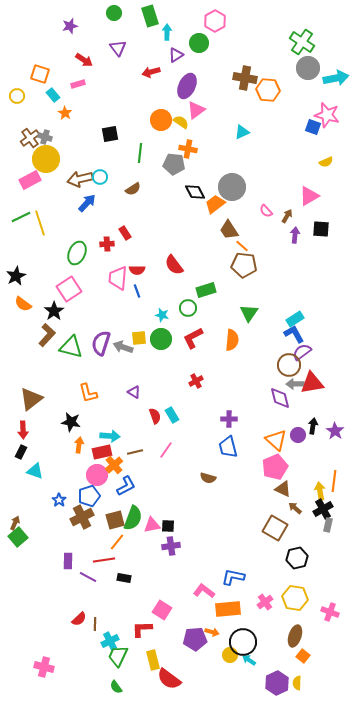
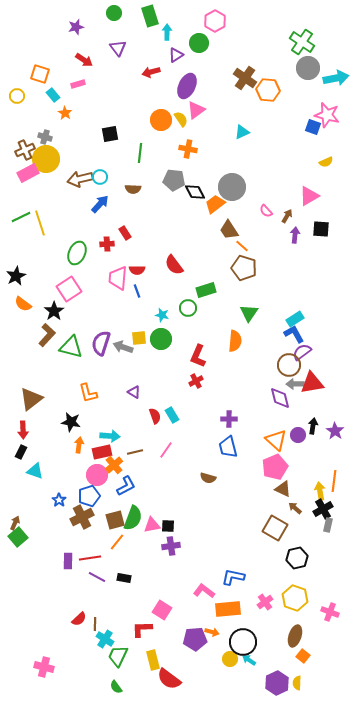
purple star at (70, 26): moved 6 px right, 1 px down
brown cross at (245, 78): rotated 25 degrees clockwise
yellow semicircle at (181, 122): moved 3 px up; rotated 21 degrees clockwise
brown cross at (30, 138): moved 5 px left, 12 px down; rotated 12 degrees clockwise
gray pentagon at (174, 164): moved 16 px down
pink rectangle at (30, 180): moved 2 px left, 7 px up
brown semicircle at (133, 189): rotated 35 degrees clockwise
blue arrow at (87, 203): moved 13 px right, 1 px down
brown pentagon at (244, 265): moved 3 px down; rotated 10 degrees clockwise
red L-shape at (193, 338): moved 5 px right, 18 px down; rotated 40 degrees counterclockwise
orange semicircle at (232, 340): moved 3 px right, 1 px down
red line at (104, 560): moved 14 px left, 2 px up
purple line at (88, 577): moved 9 px right
yellow hexagon at (295, 598): rotated 10 degrees clockwise
cyan cross at (110, 641): moved 5 px left, 2 px up; rotated 30 degrees counterclockwise
yellow circle at (230, 655): moved 4 px down
